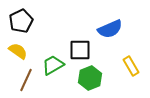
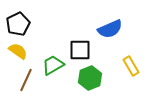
black pentagon: moved 3 px left, 3 px down
